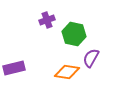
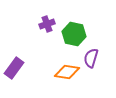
purple cross: moved 4 px down
purple semicircle: rotated 12 degrees counterclockwise
purple rectangle: rotated 40 degrees counterclockwise
